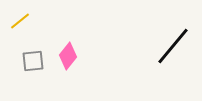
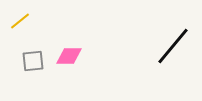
pink diamond: moved 1 px right; rotated 52 degrees clockwise
